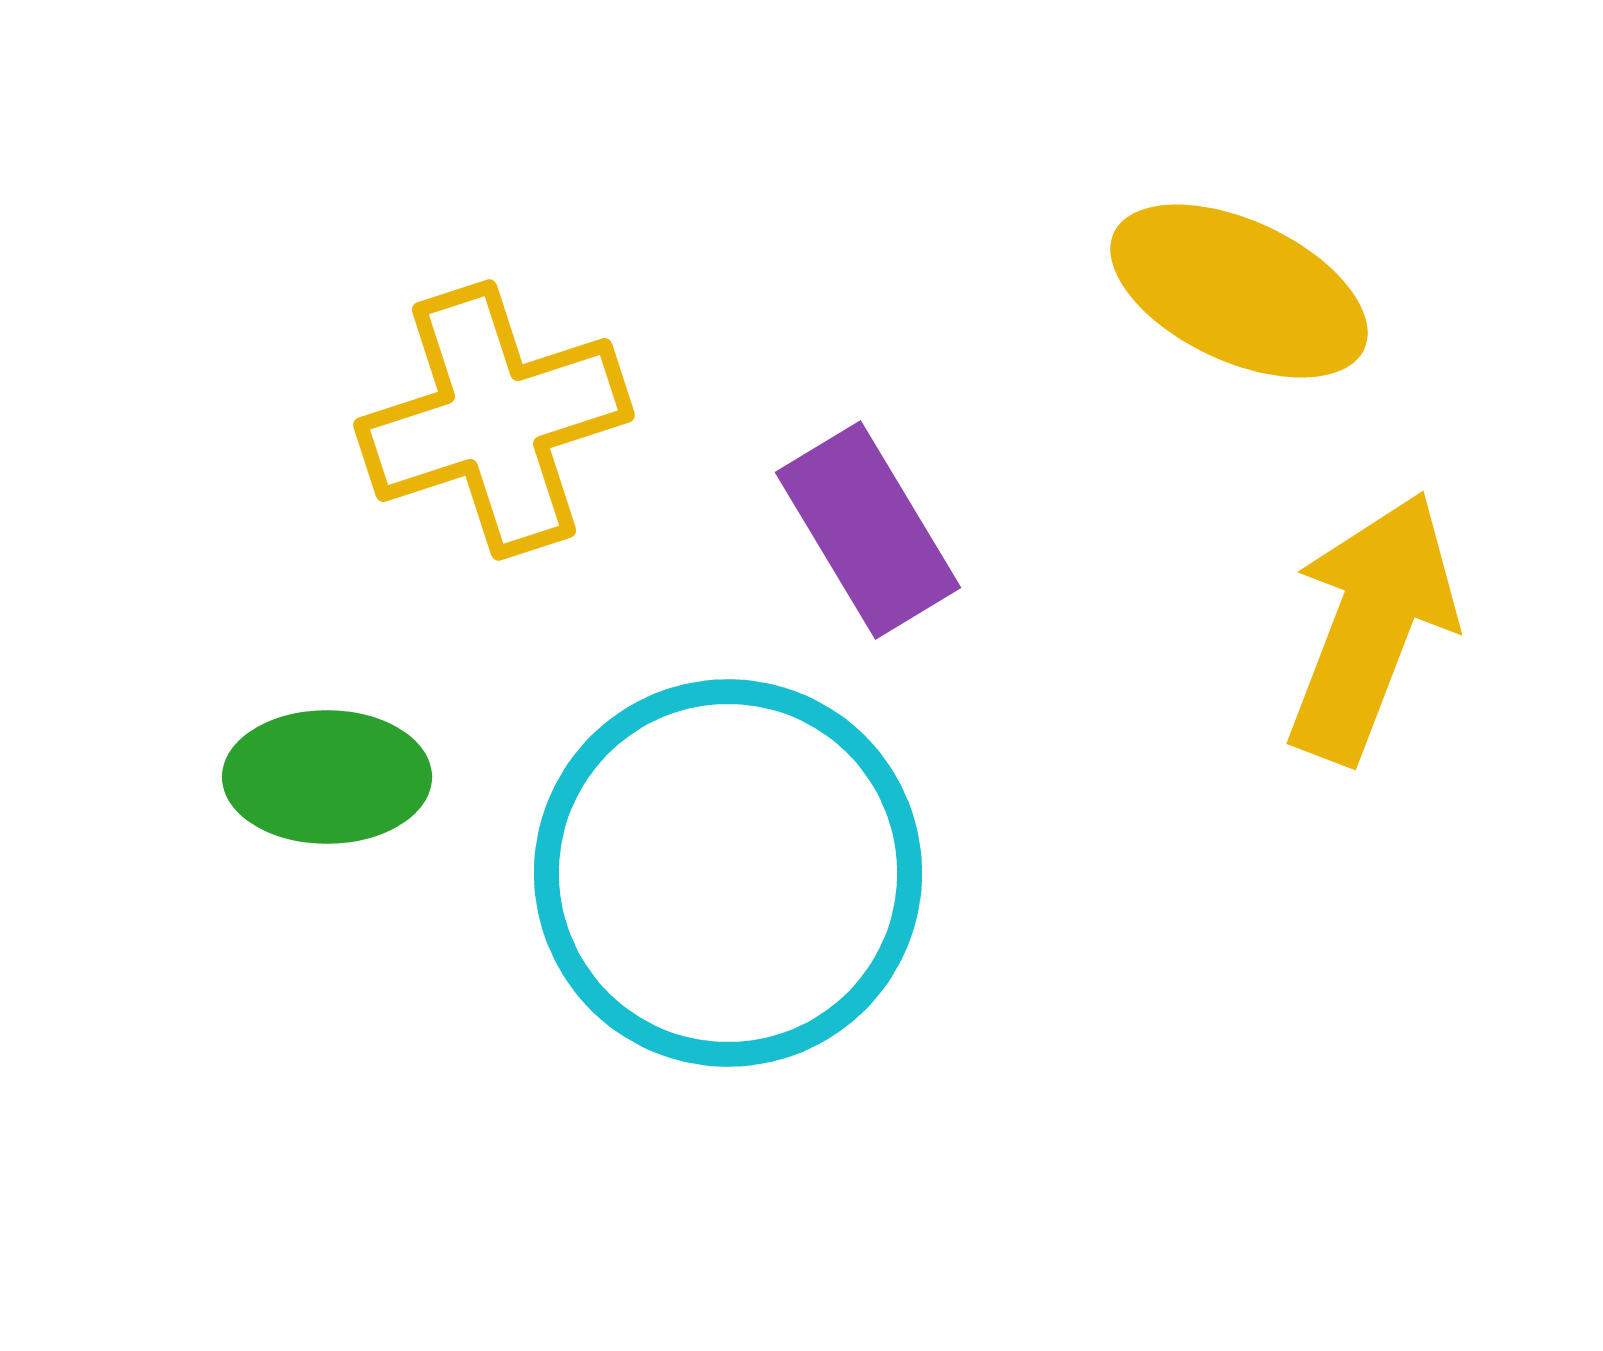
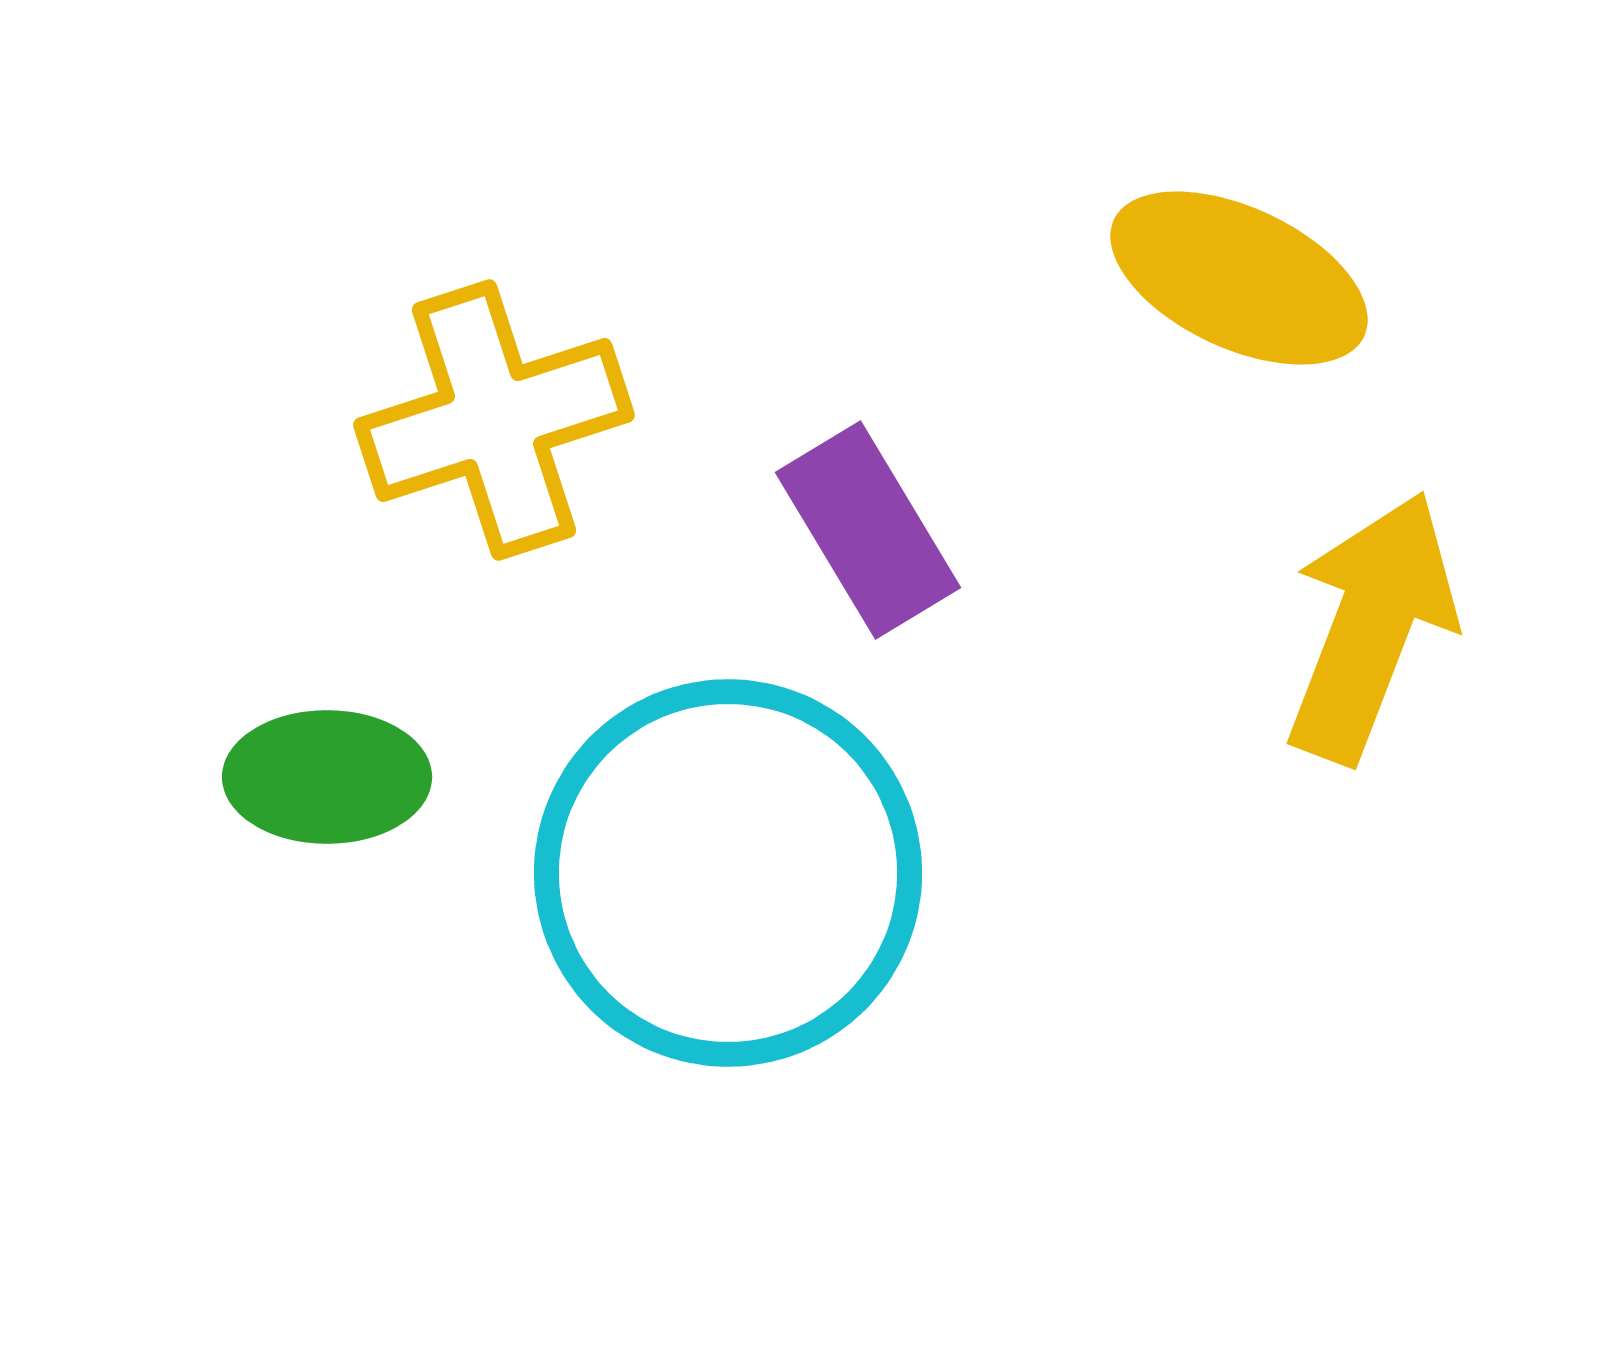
yellow ellipse: moved 13 px up
